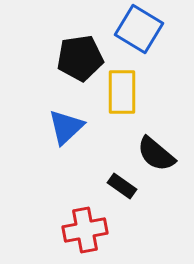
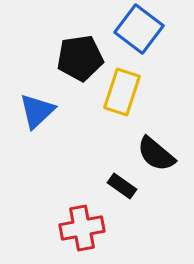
blue square: rotated 6 degrees clockwise
yellow rectangle: rotated 18 degrees clockwise
blue triangle: moved 29 px left, 16 px up
red cross: moved 3 px left, 2 px up
